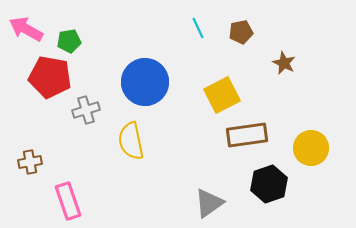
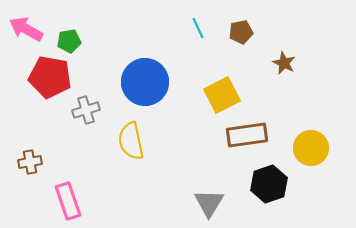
gray triangle: rotated 24 degrees counterclockwise
